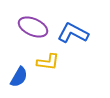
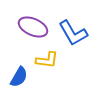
blue L-shape: rotated 148 degrees counterclockwise
yellow L-shape: moved 1 px left, 2 px up
